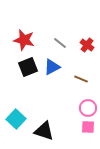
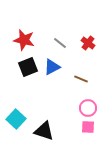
red cross: moved 1 px right, 2 px up
